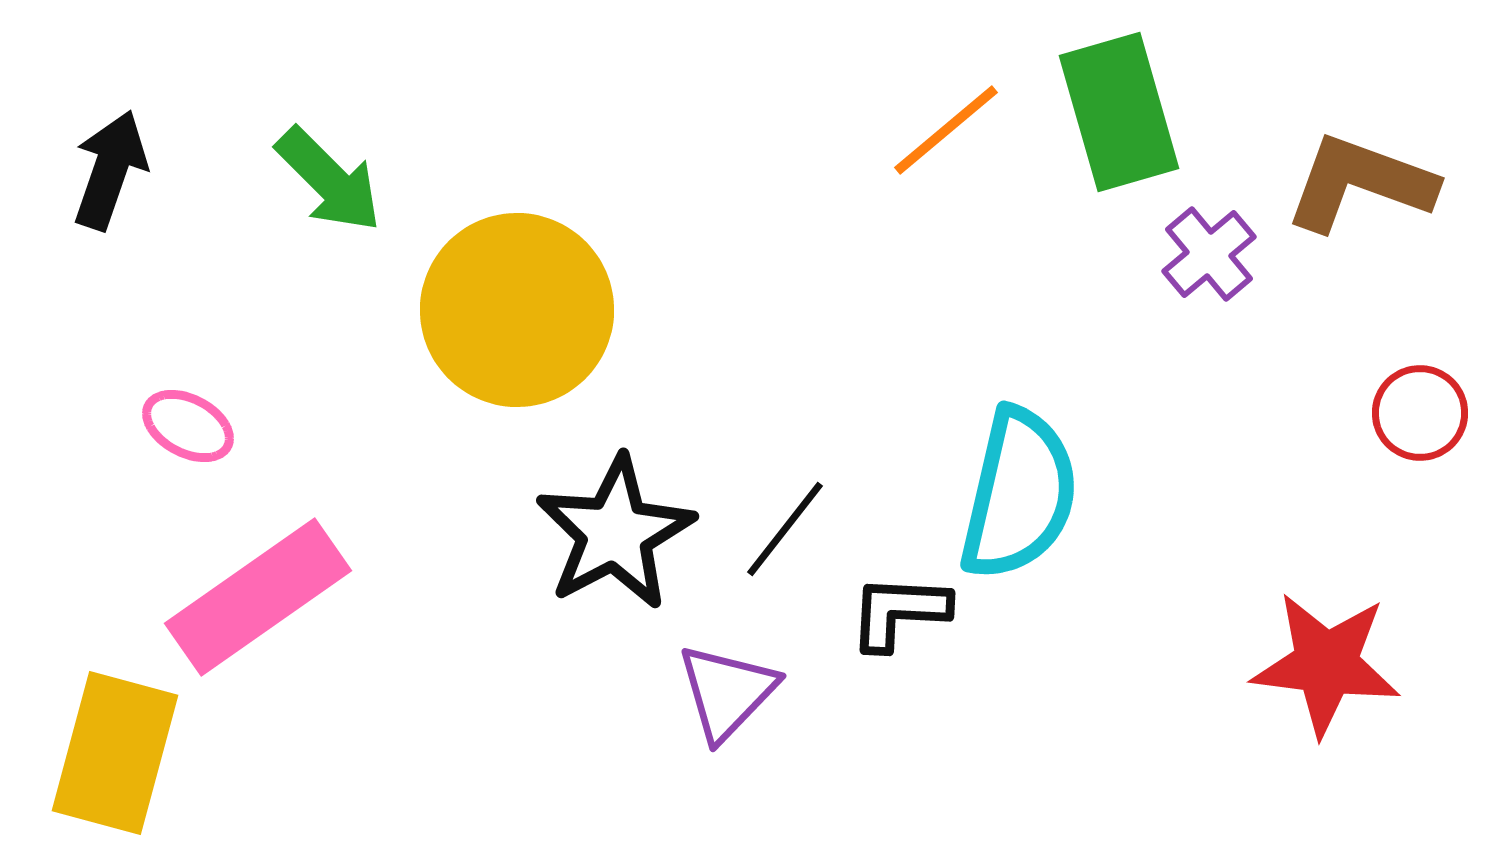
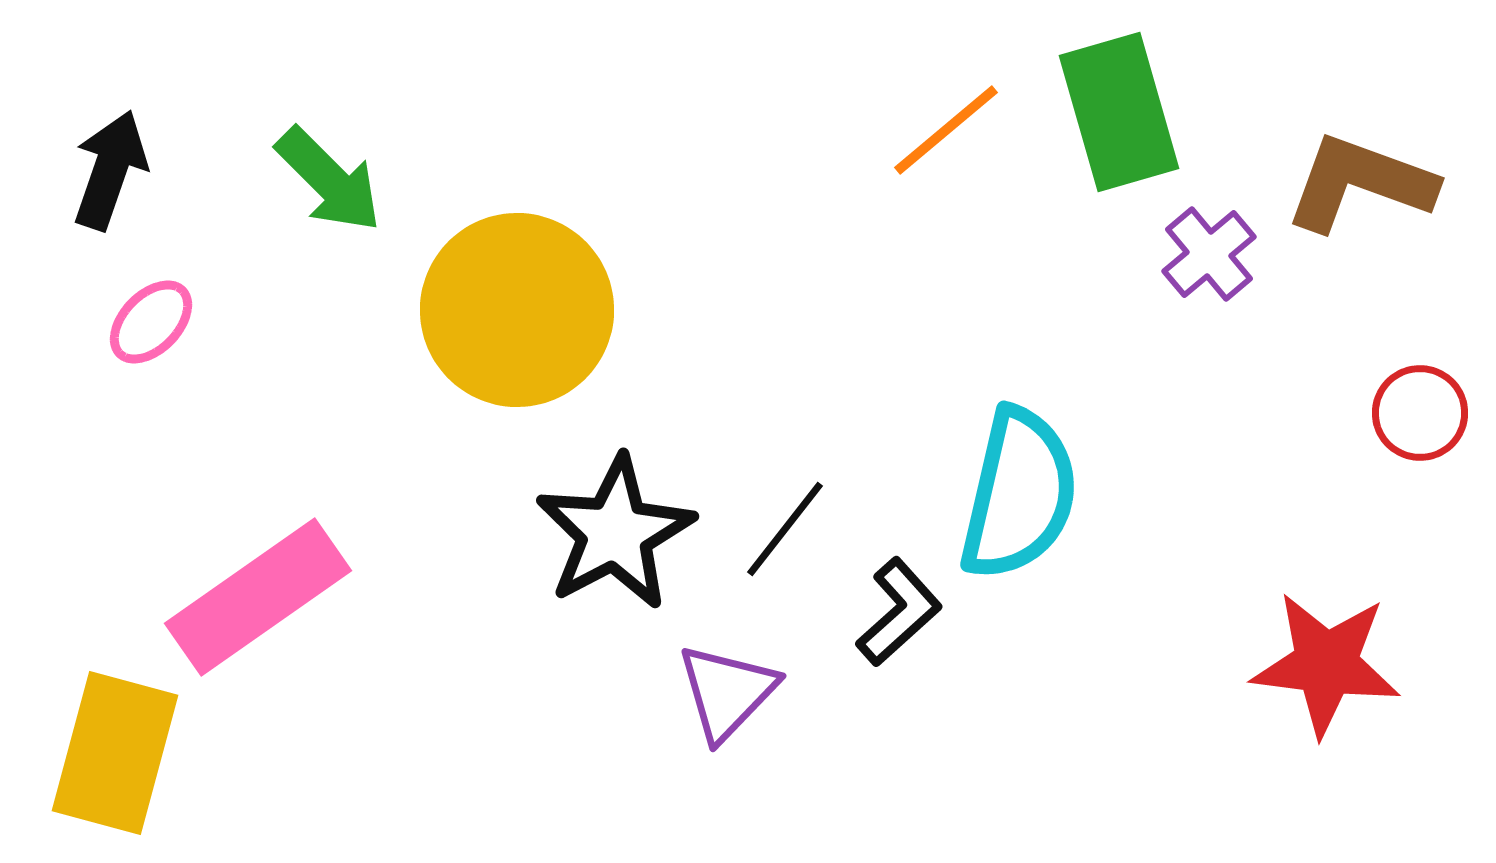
pink ellipse: moved 37 px left, 104 px up; rotated 74 degrees counterclockwise
black L-shape: rotated 135 degrees clockwise
